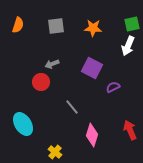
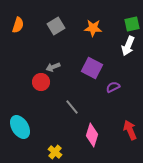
gray square: rotated 24 degrees counterclockwise
gray arrow: moved 1 px right, 3 px down
cyan ellipse: moved 3 px left, 3 px down
